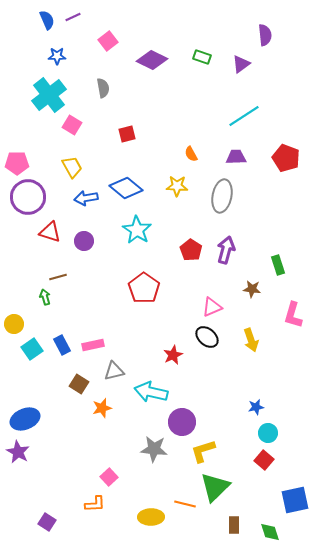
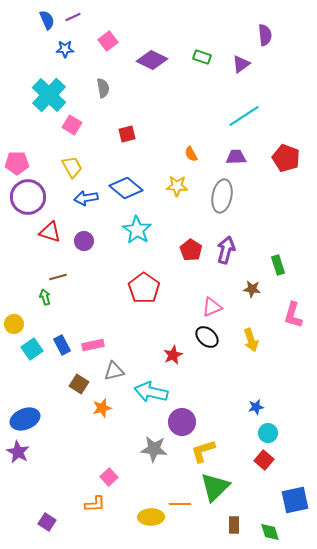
blue star at (57, 56): moved 8 px right, 7 px up
cyan cross at (49, 95): rotated 8 degrees counterclockwise
orange line at (185, 504): moved 5 px left; rotated 15 degrees counterclockwise
